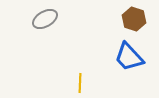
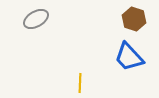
gray ellipse: moved 9 px left
